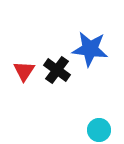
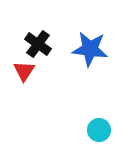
black cross: moved 19 px left, 26 px up
